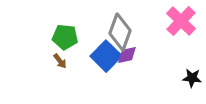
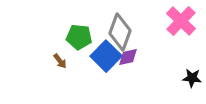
green pentagon: moved 14 px right
purple diamond: moved 1 px right, 2 px down
